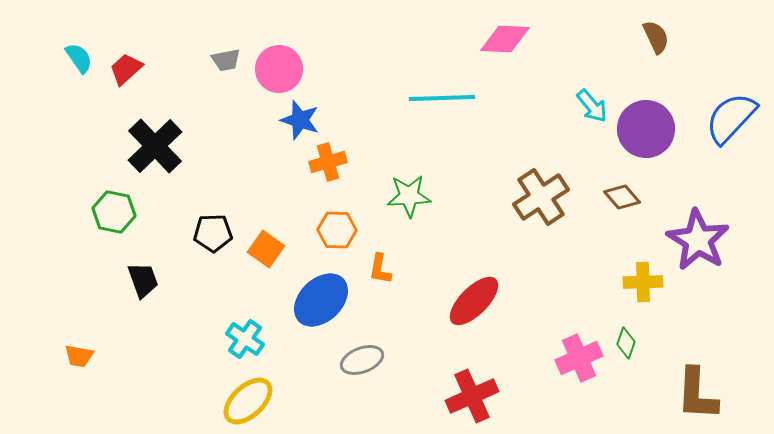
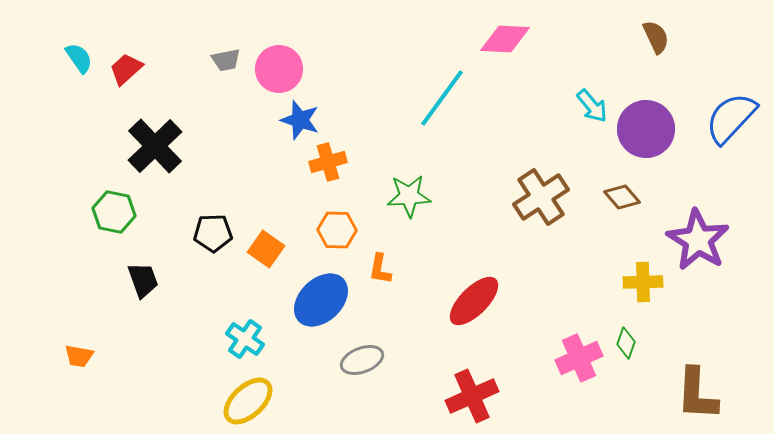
cyan line: rotated 52 degrees counterclockwise
